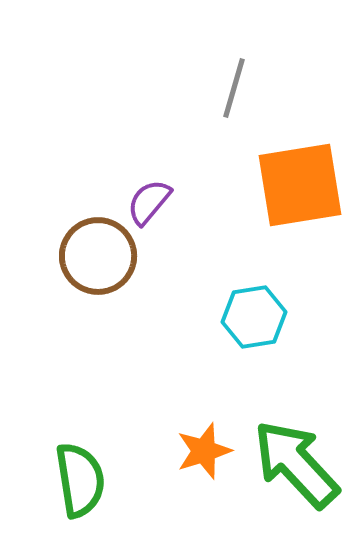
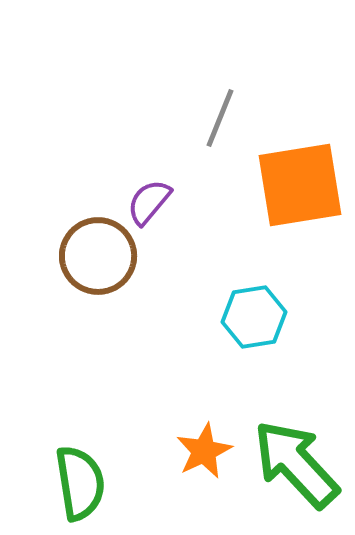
gray line: moved 14 px left, 30 px down; rotated 6 degrees clockwise
orange star: rotated 8 degrees counterclockwise
green semicircle: moved 3 px down
